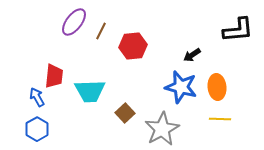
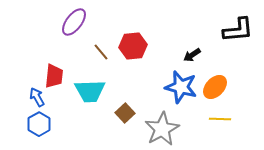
brown line: moved 21 px down; rotated 66 degrees counterclockwise
orange ellipse: moved 2 px left; rotated 50 degrees clockwise
blue hexagon: moved 2 px right, 5 px up
